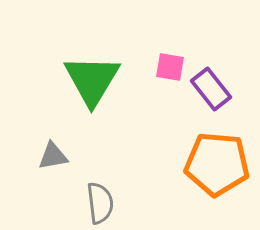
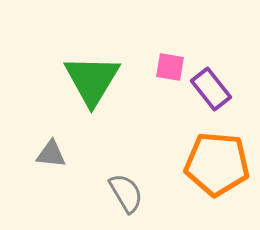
gray triangle: moved 2 px left, 2 px up; rotated 16 degrees clockwise
gray semicircle: moved 26 px right, 10 px up; rotated 24 degrees counterclockwise
